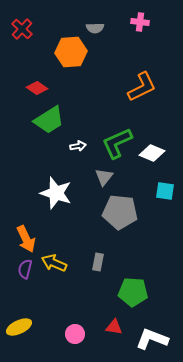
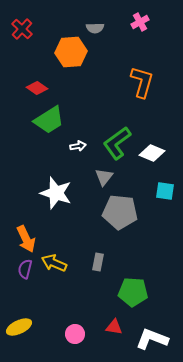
pink cross: rotated 36 degrees counterclockwise
orange L-shape: moved 5 px up; rotated 48 degrees counterclockwise
green L-shape: rotated 12 degrees counterclockwise
